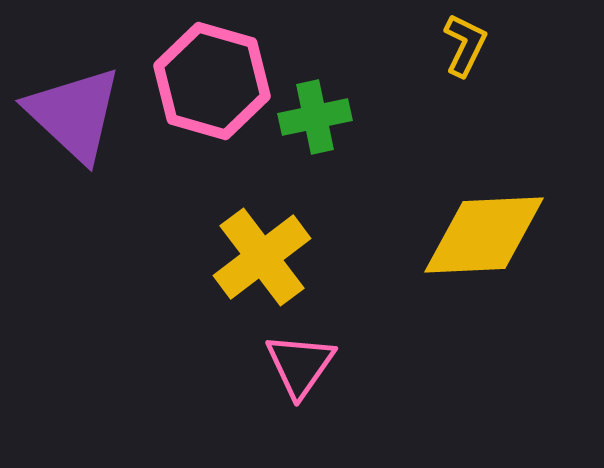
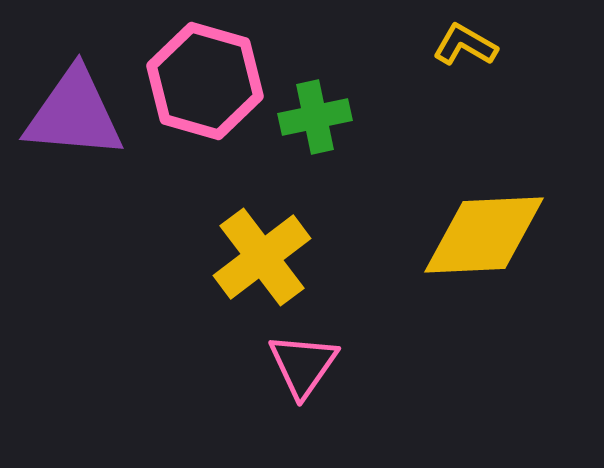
yellow L-shape: rotated 86 degrees counterclockwise
pink hexagon: moved 7 px left
purple triangle: rotated 38 degrees counterclockwise
pink triangle: moved 3 px right
